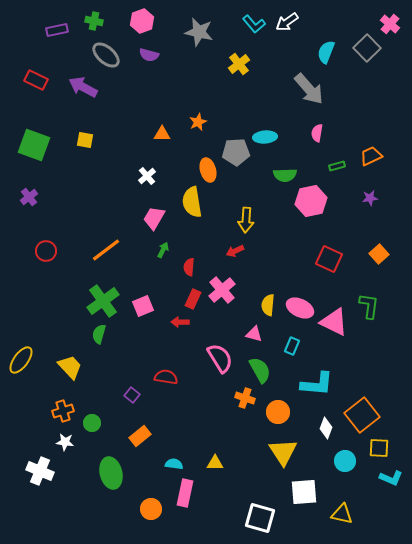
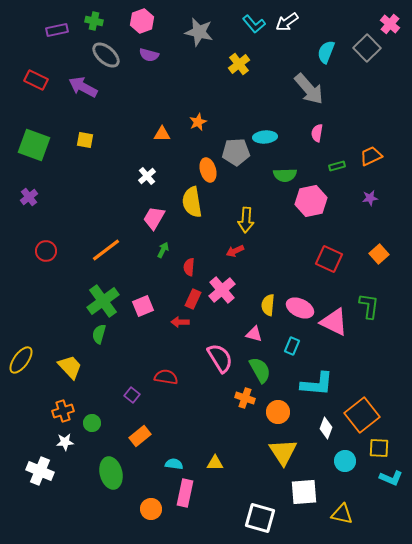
white star at (65, 442): rotated 12 degrees counterclockwise
